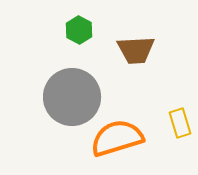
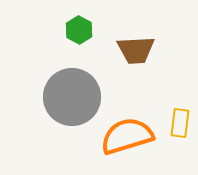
yellow rectangle: rotated 24 degrees clockwise
orange semicircle: moved 10 px right, 2 px up
